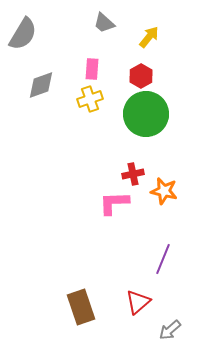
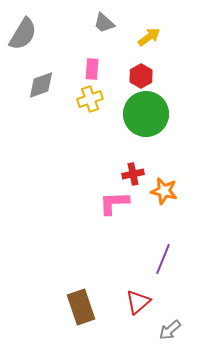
yellow arrow: rotated 15 degrees clockwise
